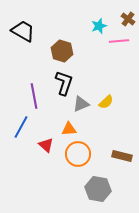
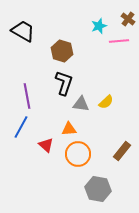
purple line: moved 7 px left
gray triangle: rotated 30 degrees clockwise
brown rectangle: moved 5 px up; rotated 66 degrees counterclockwise
